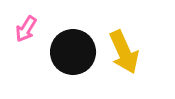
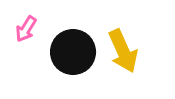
yellow arrow: moved 1 px left, 1 px up
